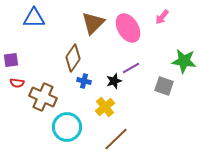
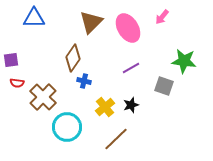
brown triangle: moved 2 px left, 1 px up
black star: moved 17 px right, 24 px down
brown cross: rotated 20 degrees clockwise
